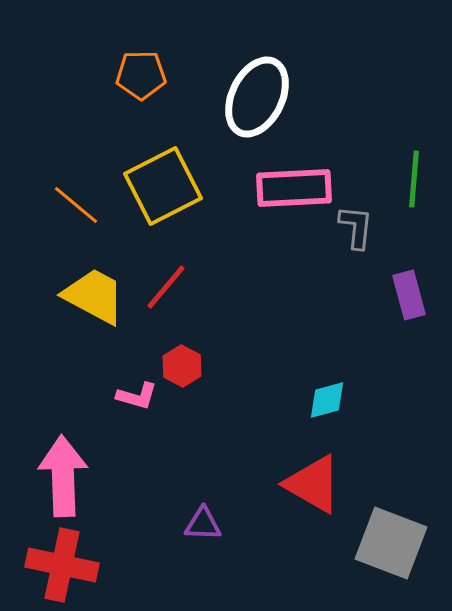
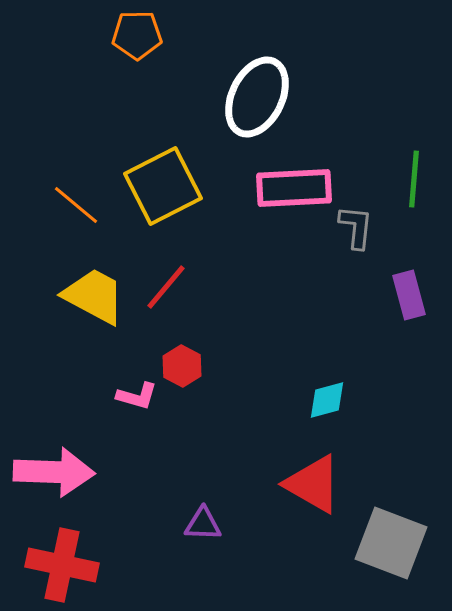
orange pentagon: moved 4 px left, 40 px up
pink arrow: moved 9 px left, 4 px up; rotated 94 degrees clockwise
